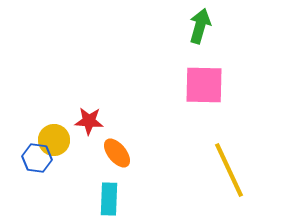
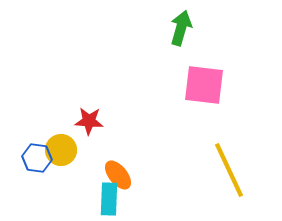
green arrow: moved 19 px left, 2 px down
pink square: rotated 6 degrees clockwise
yellow circle: moved 7 px right, 10 px down
orange ellipse: moved 1 px right, 22 px down
